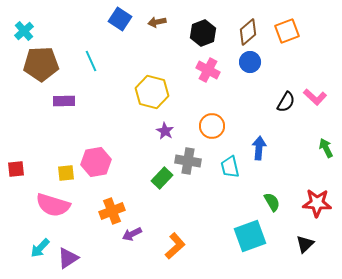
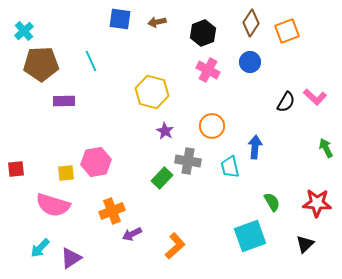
blue square: rotated 25 degrees counterclockwise
brown diamond: moved 3 px right, 9 px up; rotated 16 degrees counterclockwise
blue arrow: moved 4 px left, 1 px up
purple triangle: moved 3 px right
